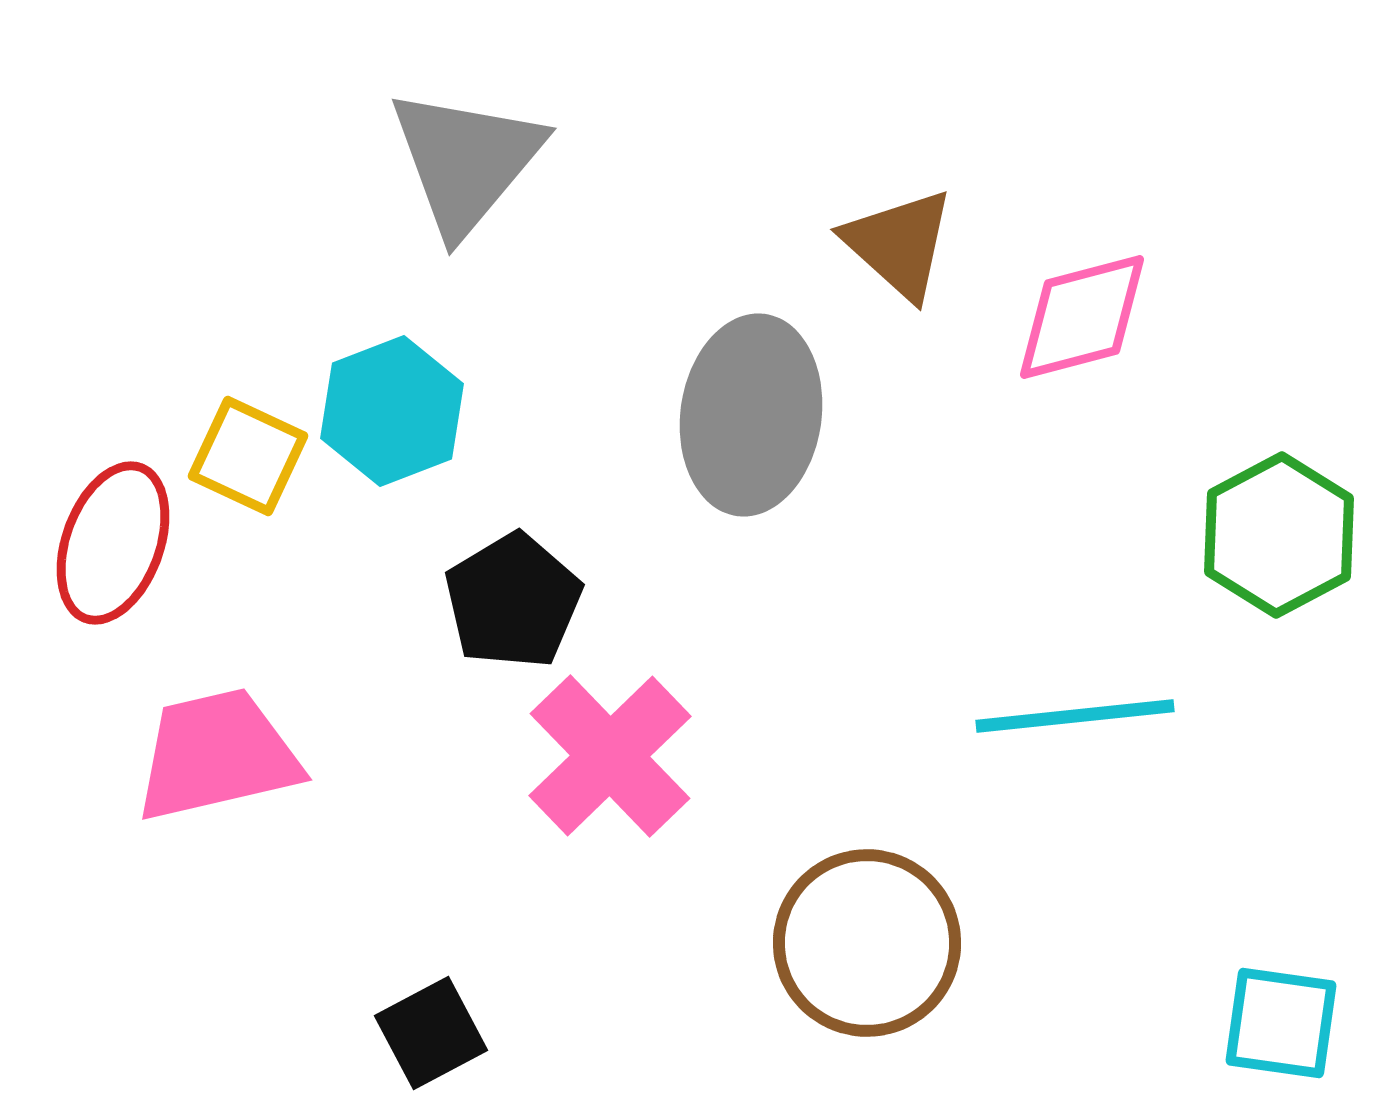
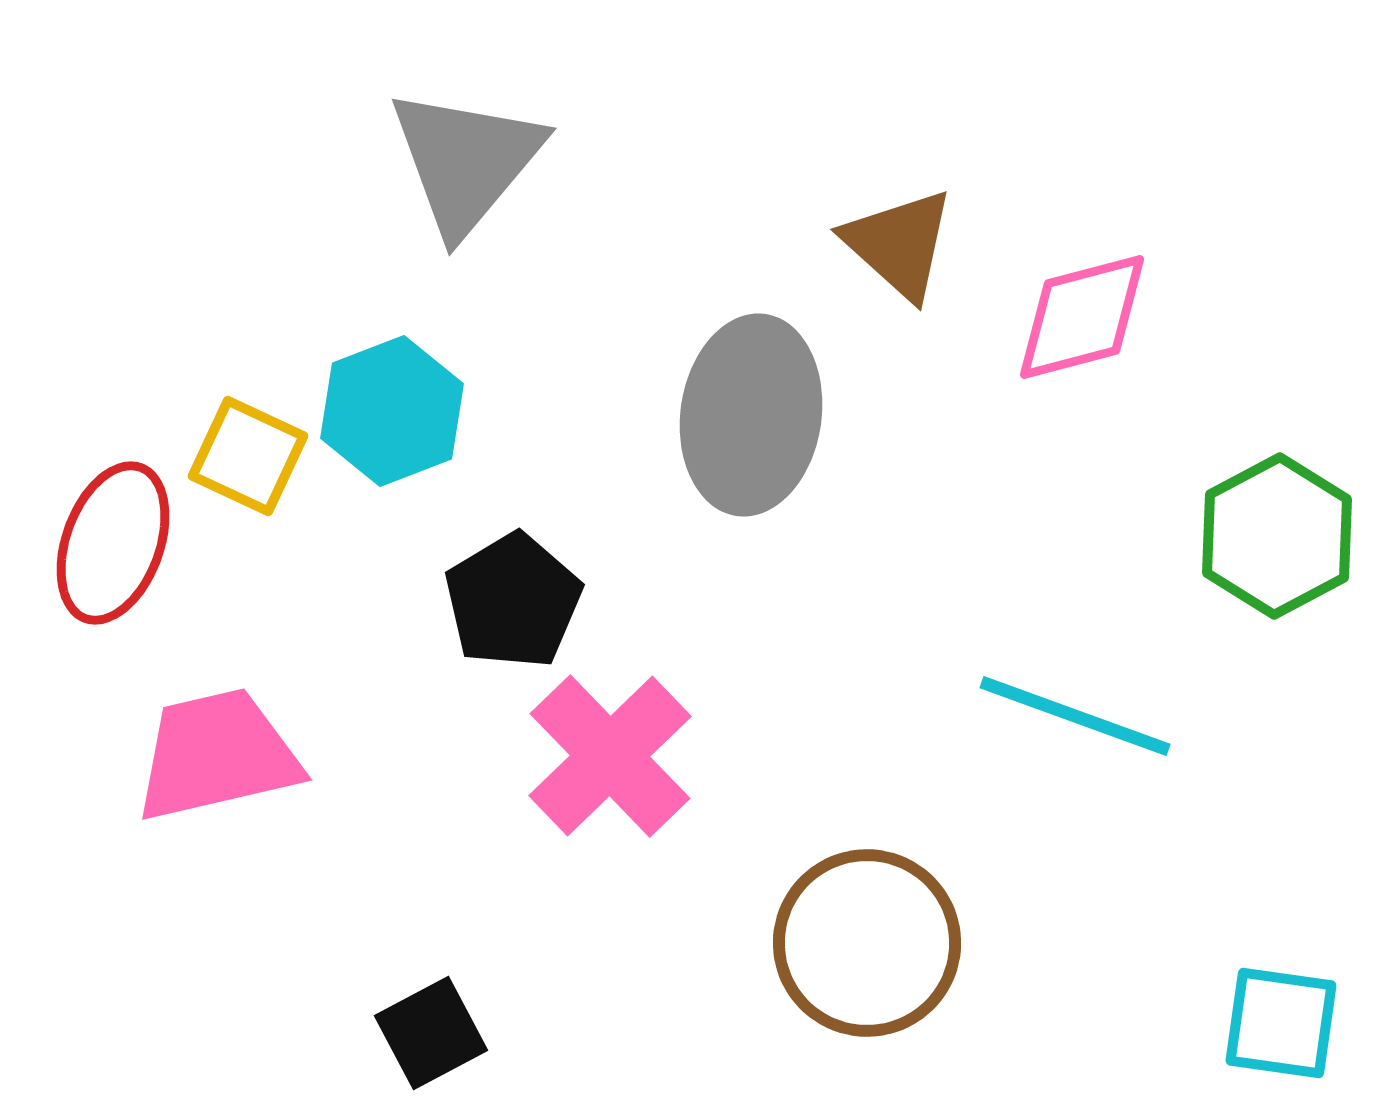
green hexagon: moved 2 px left, 1 px down
cyan line: rotated 26 degrees clockwise
